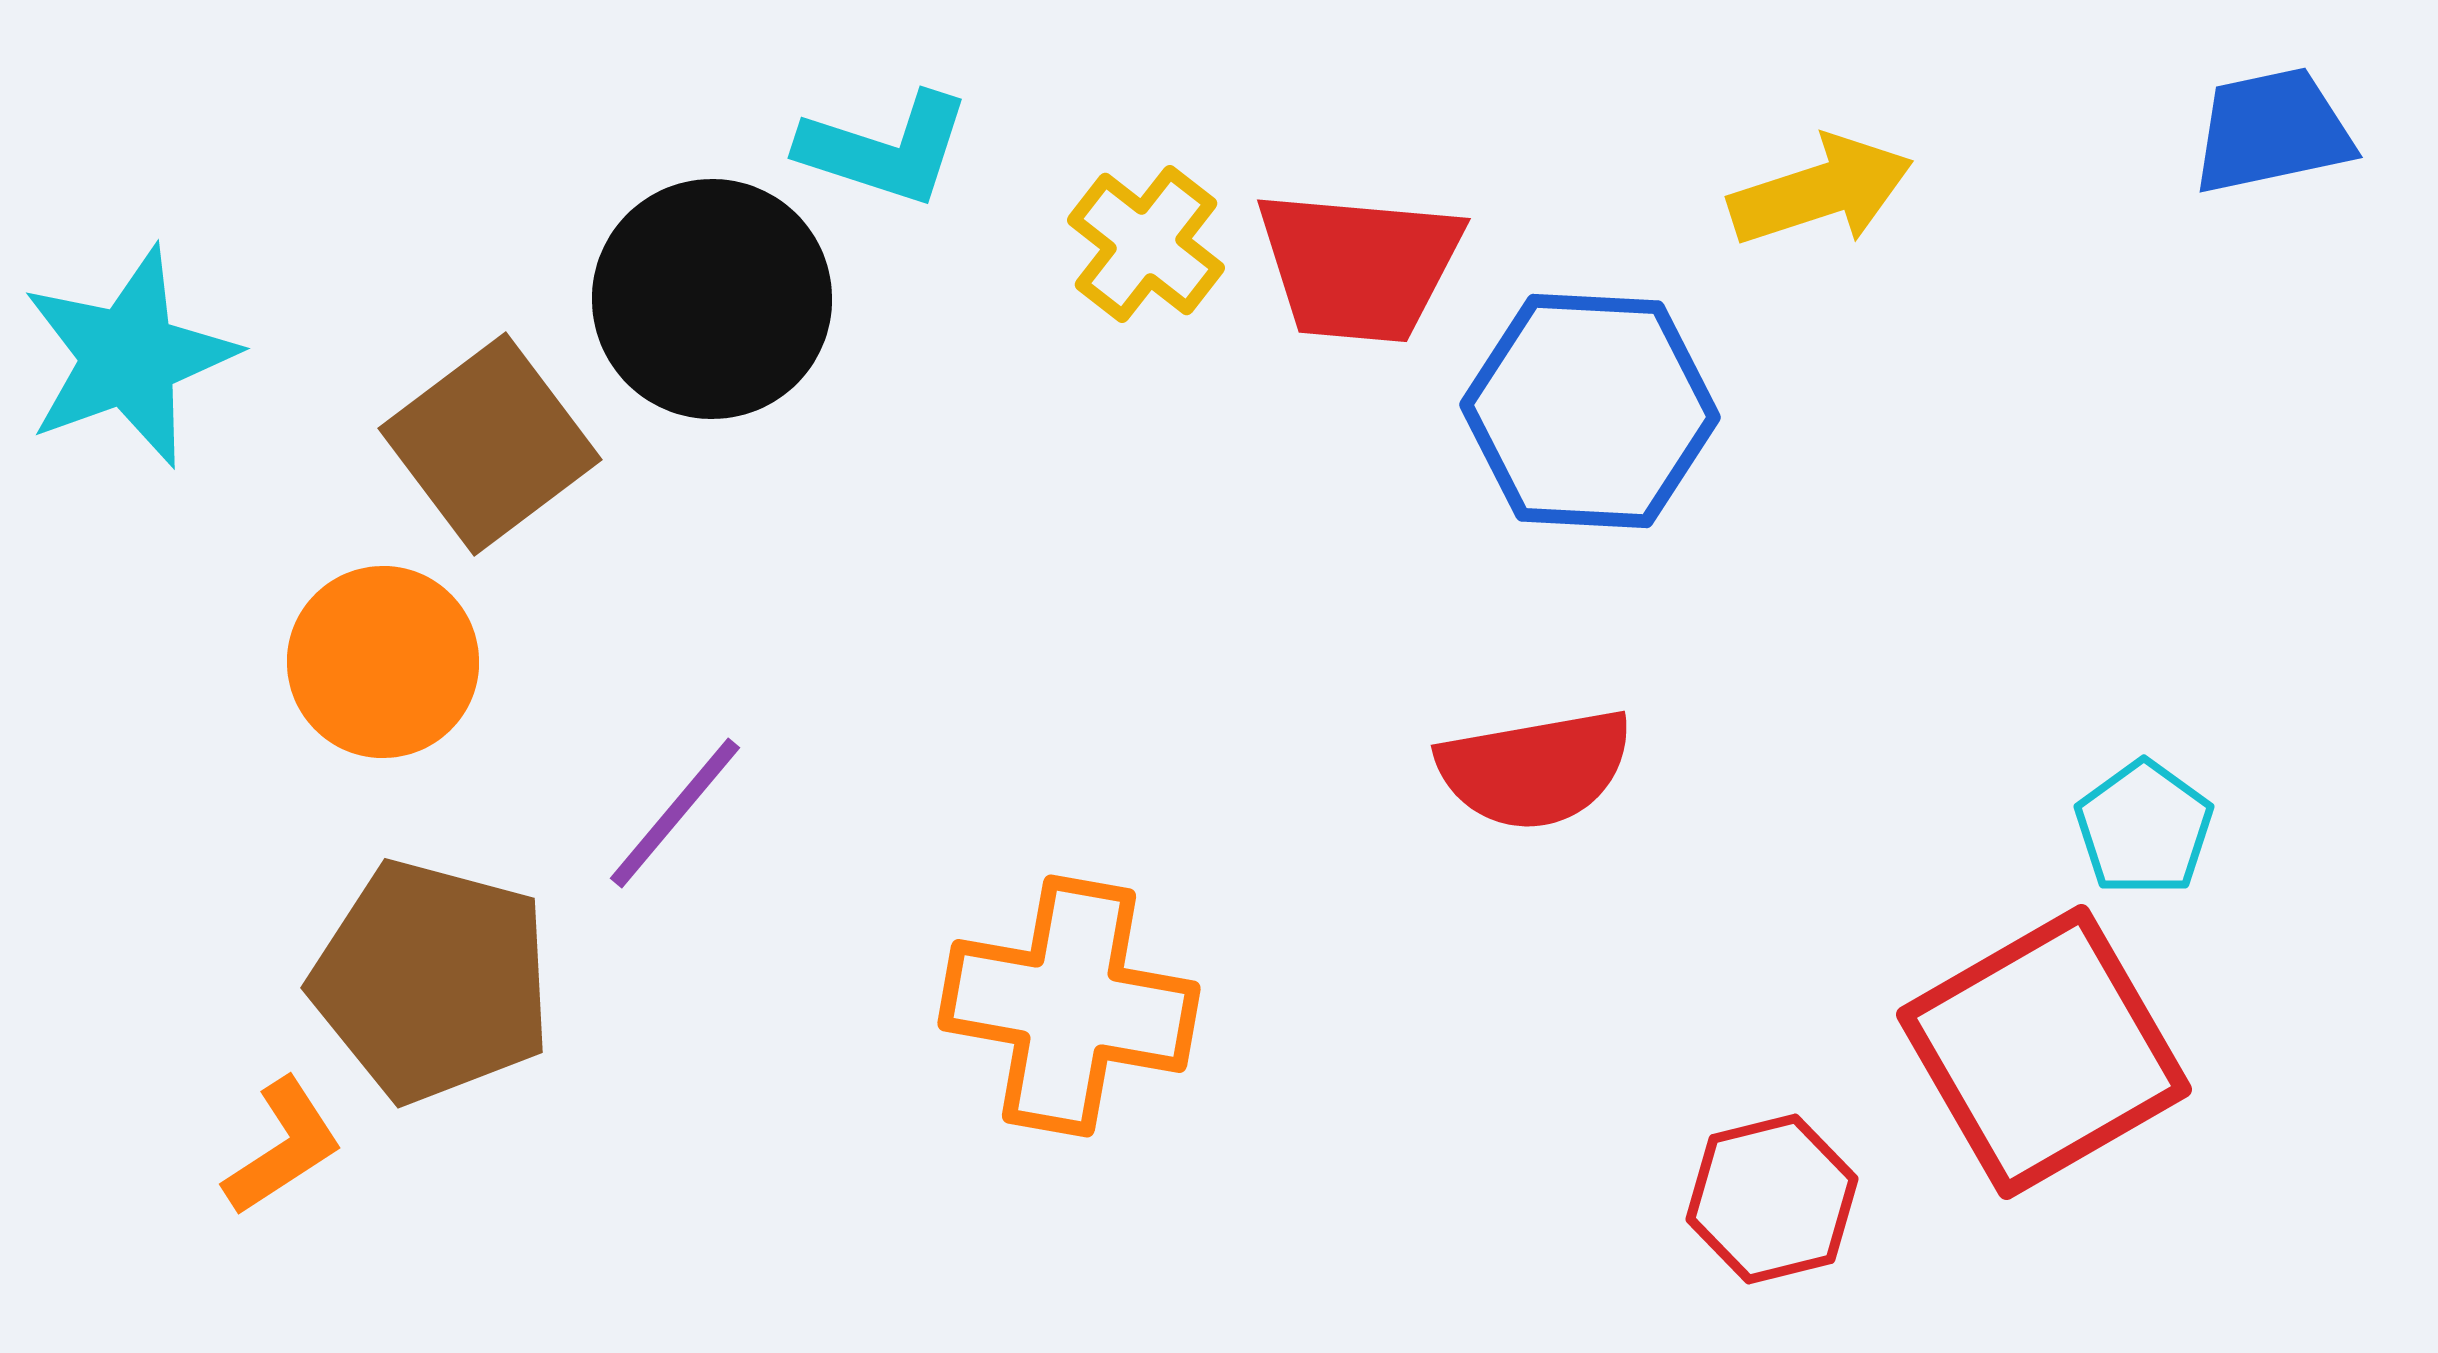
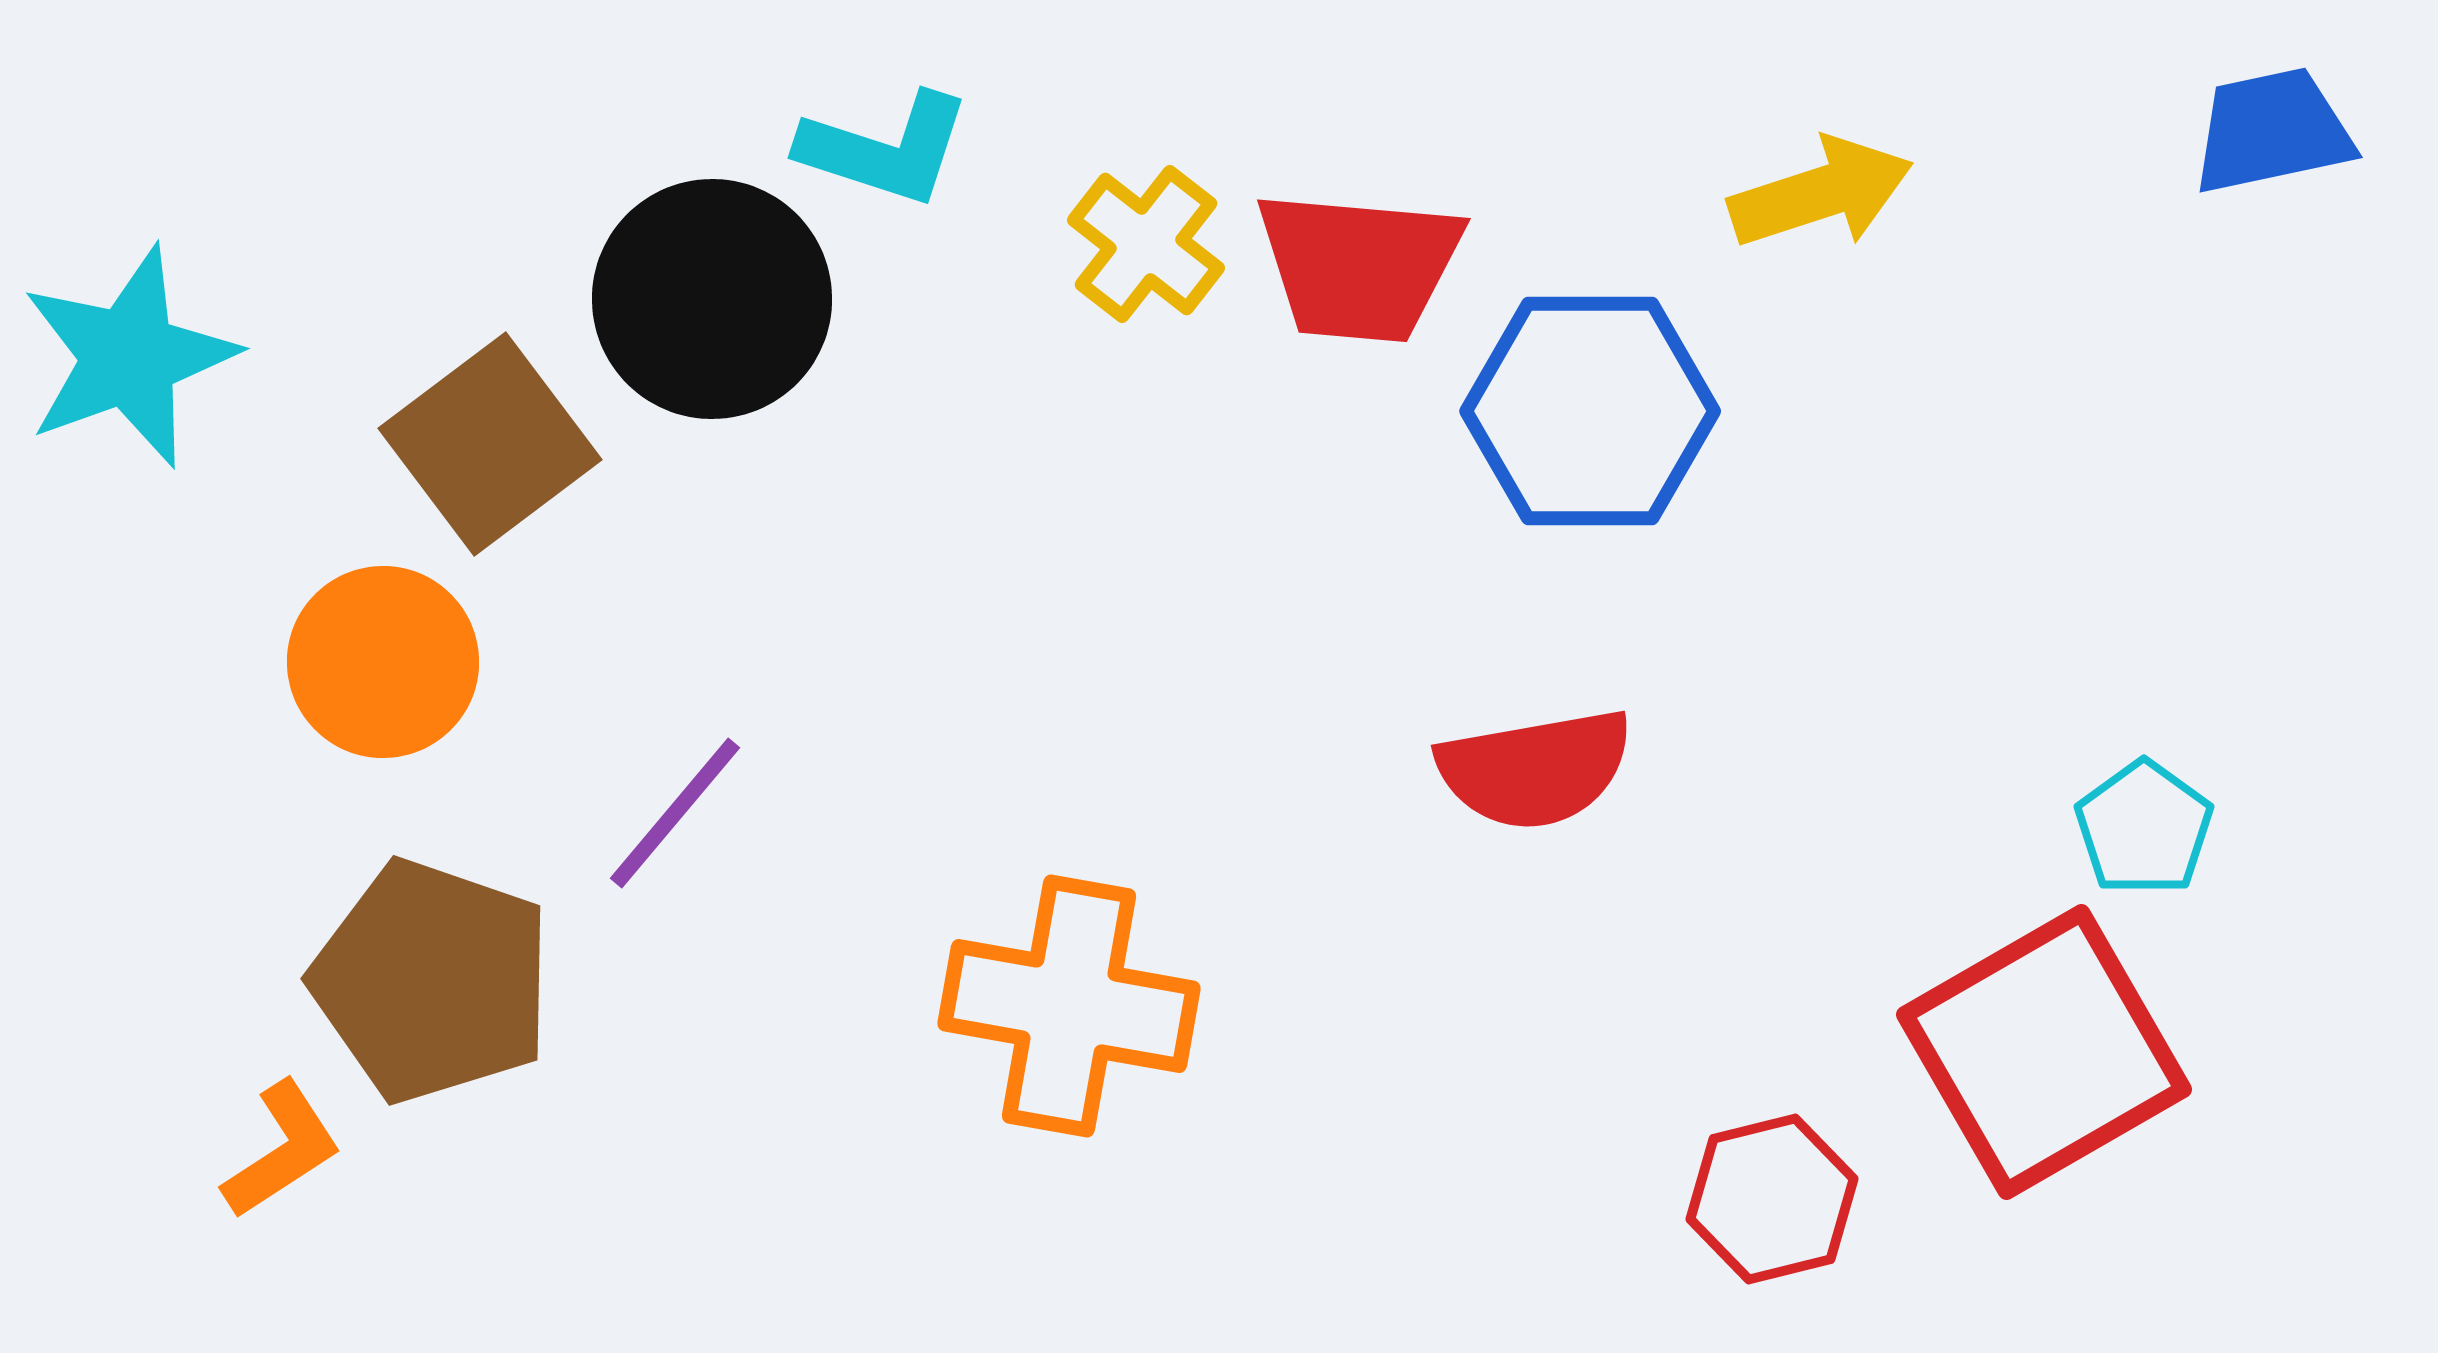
yellow arrow: moved 2 px down
blue hexagon: rotated 3 degrees counterclockwise
brown pentagon: rotated 4 degrees clockwise
orange L-shape: moved 1 px left, 3 px down
